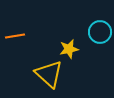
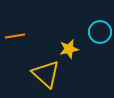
yellow triangle: moved 3 px left
